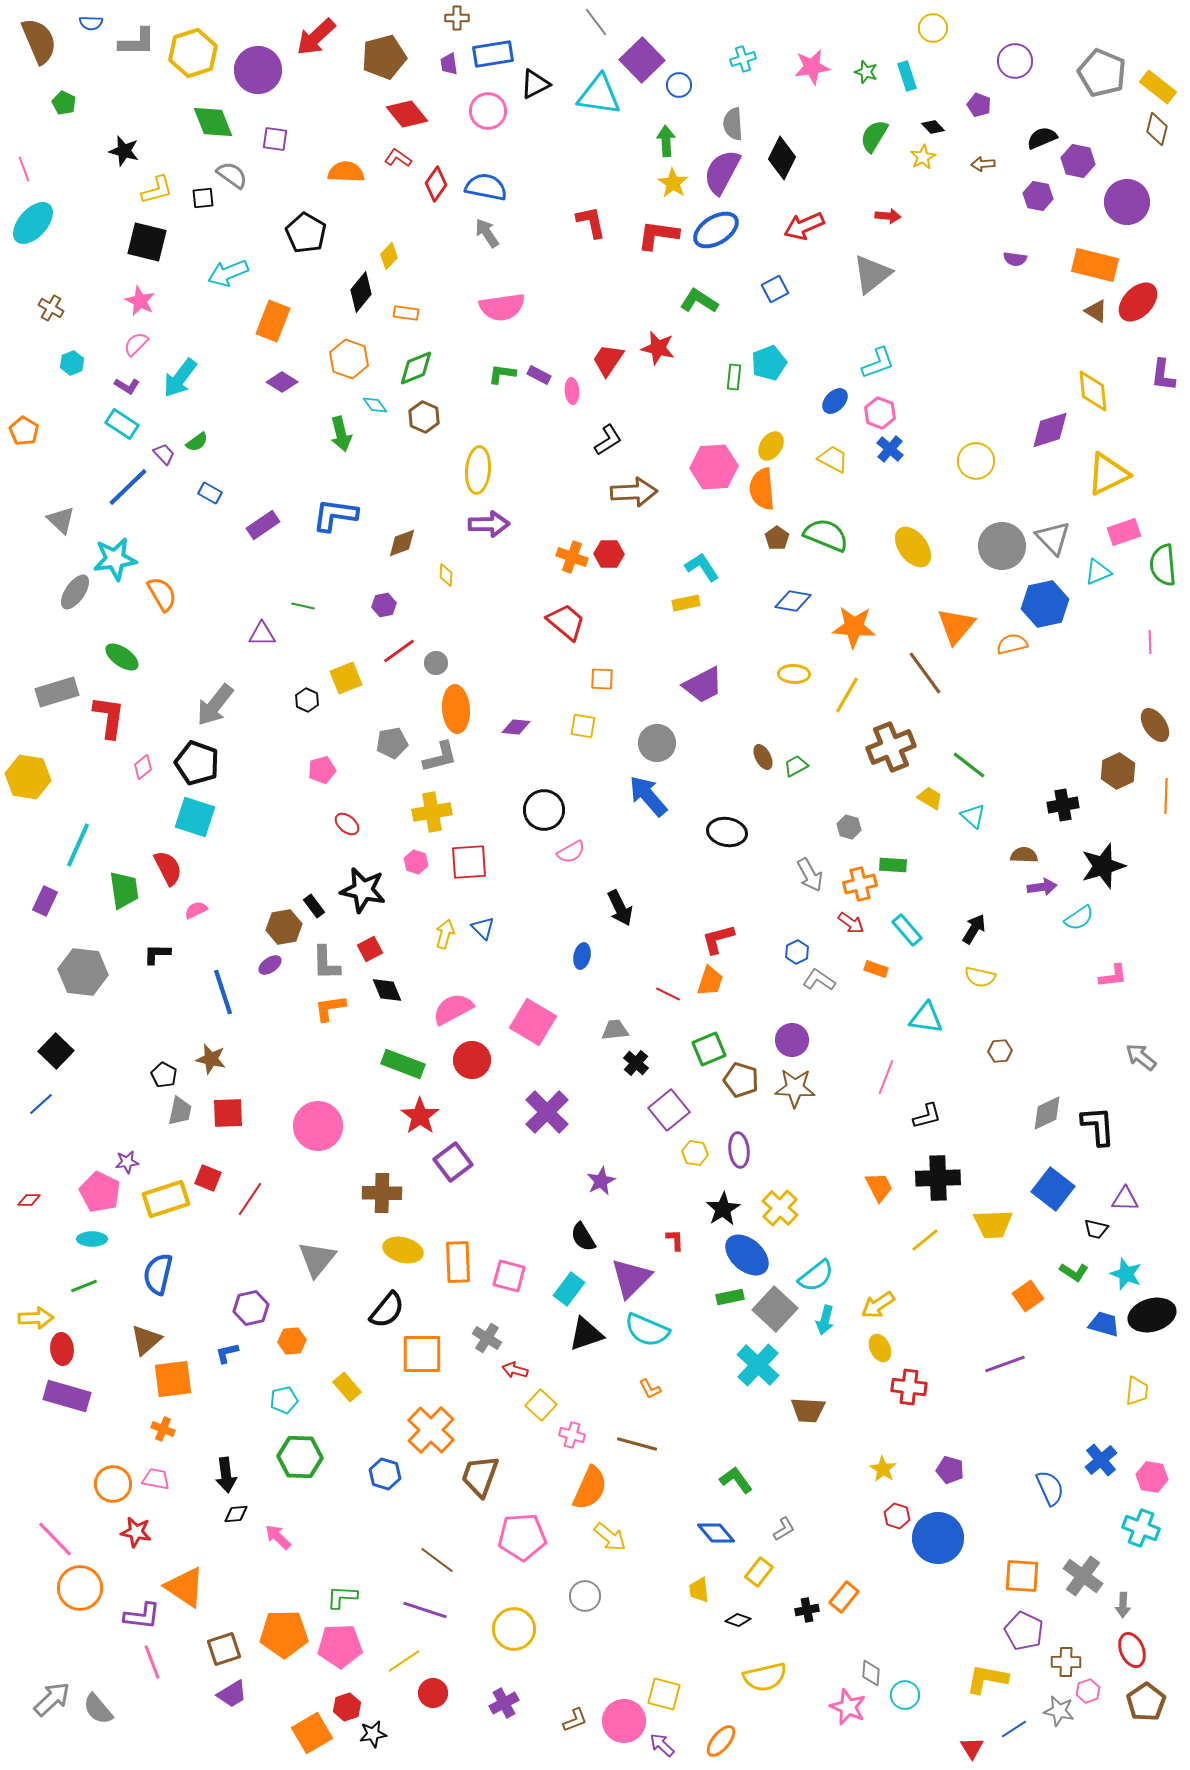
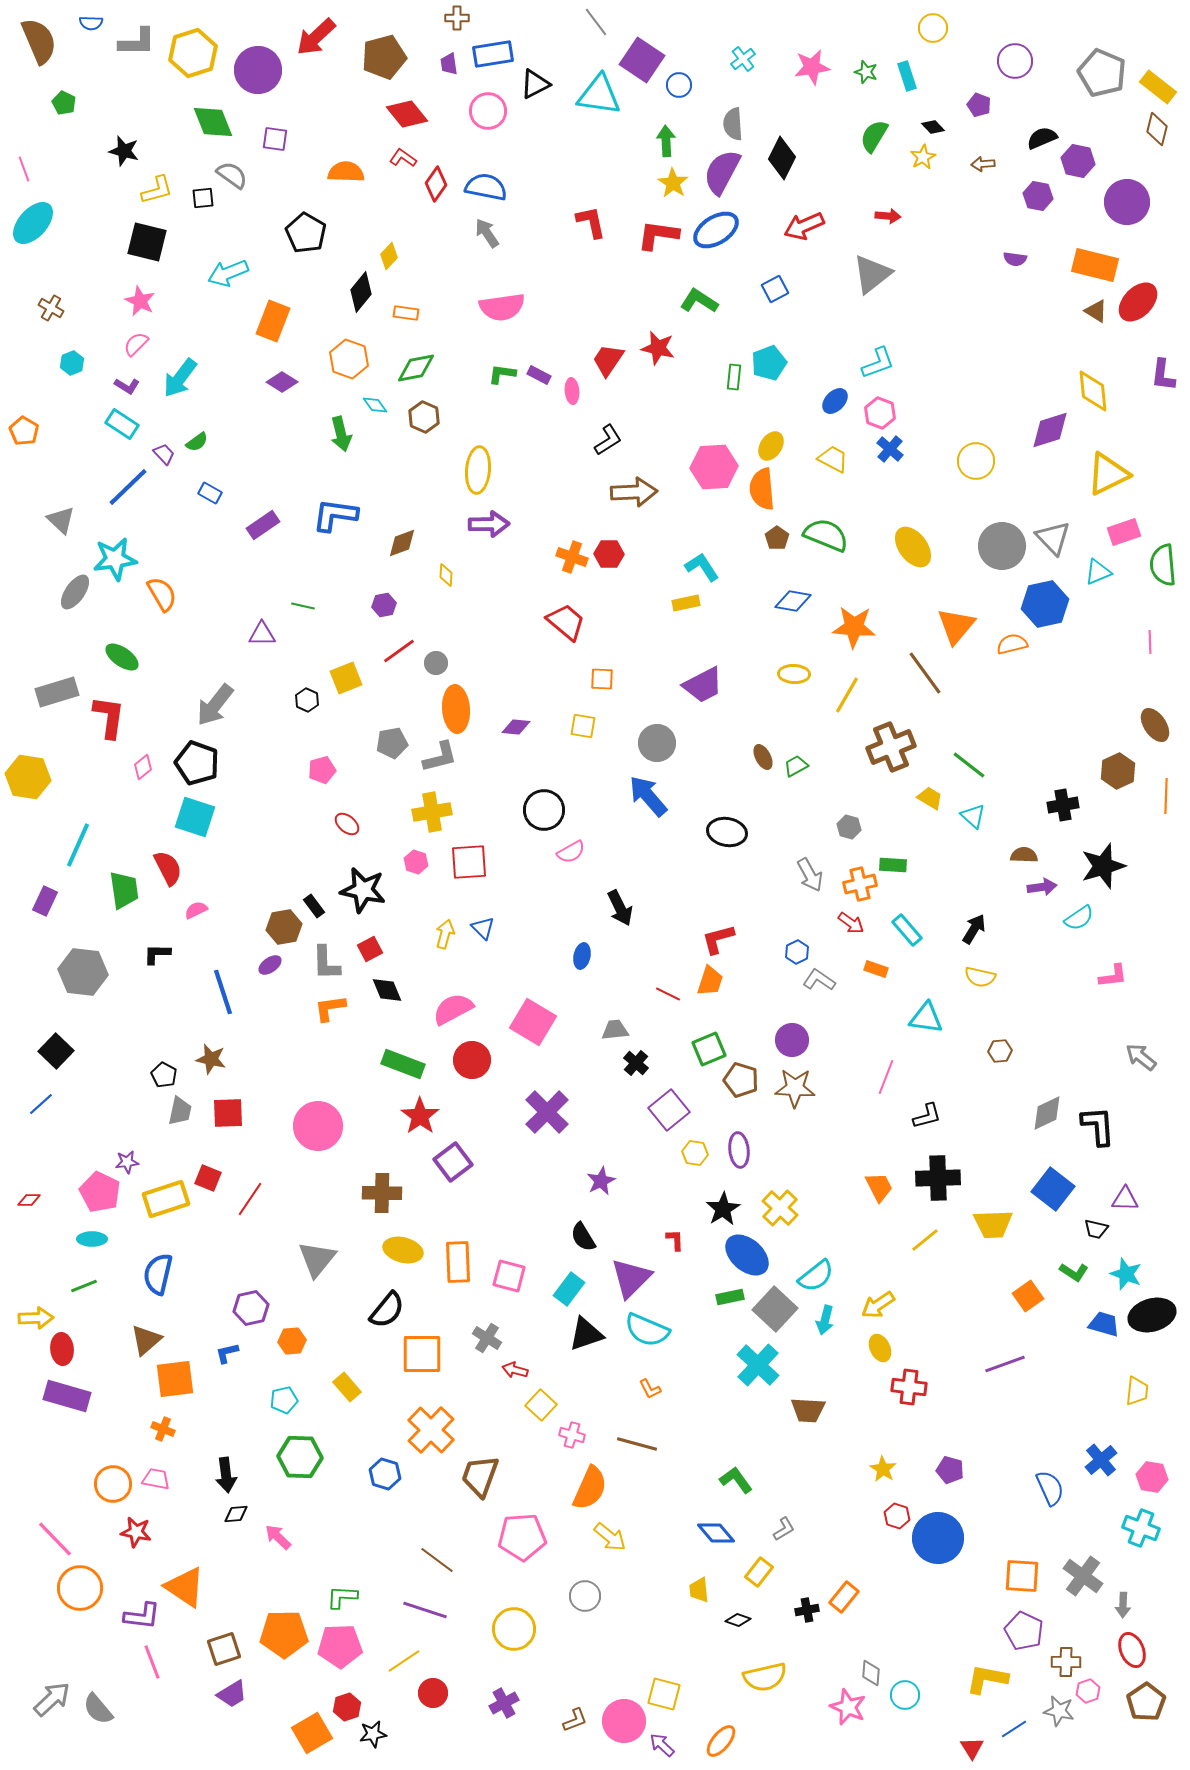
cyan cross at (743, 59): rotated 20 degrees counterclockwise
purple square at (642, 60): rotated 12 degrees counterclockwise
red L-shape at (398, 158): moved 5 px right
green diamond at (416, 368): rotated 12 degrees clockwise
orange square at (173, 1379): moved 2 px right
